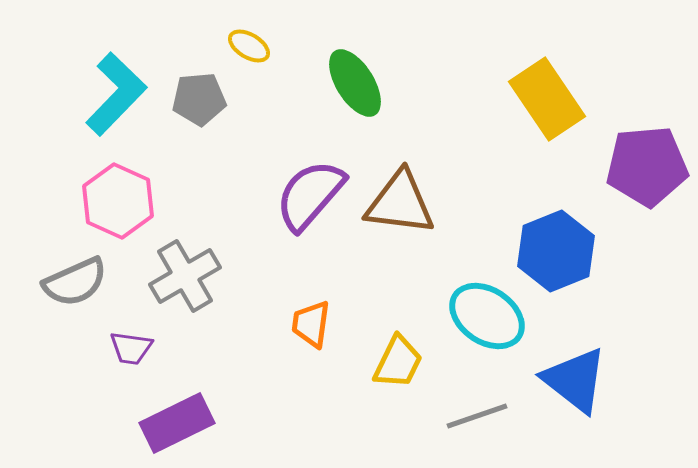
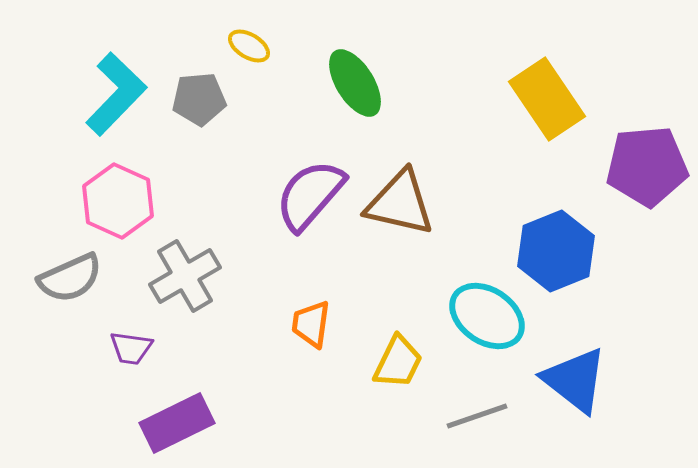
brown triangle: rotated 6 degrees clockwise
gray semicircle: moved 5 px left, 4 px up
